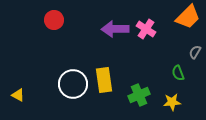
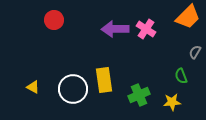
green semicircle: moved 3 px right, 3 px down
white circle: moved 5 px down
yellow triangle: moved 15 px right, 8 px up
